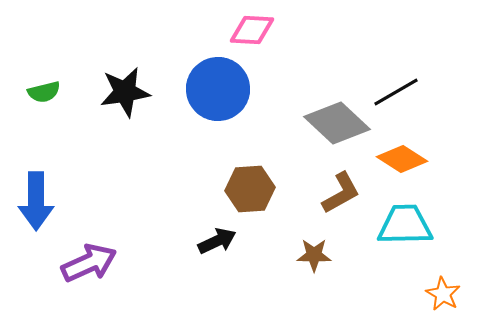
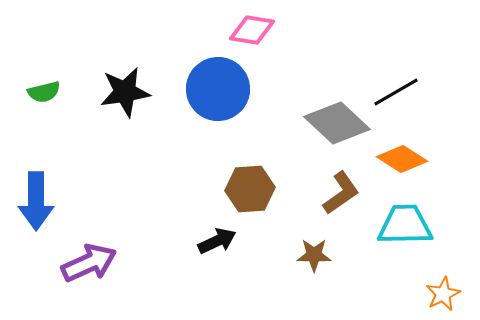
pink diamond: rotated 6 degrees clockwise
brown L-shape: rotated 6 degrees counterclockwise
orange star: rotated 16 degrees clockwise
